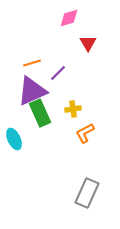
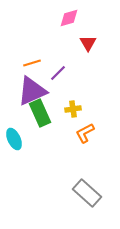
gray rectangle: rotated 72 degrees counterclockwise
